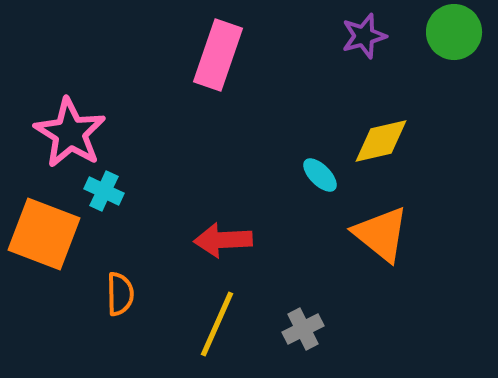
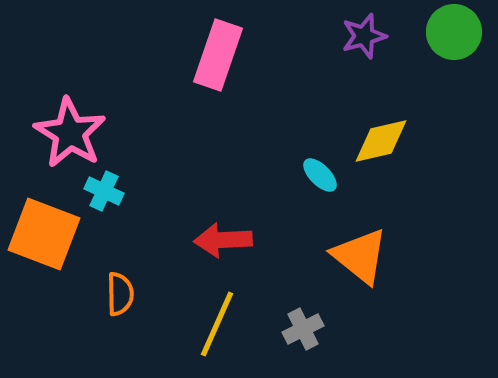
orange triangle: moved 21 px left, 22 px down
